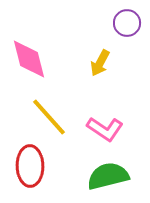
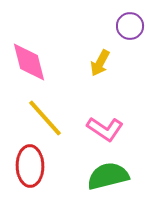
purple circle: moved 3 px right, 3 px down
pink diamond: moved 3 px down
yellow line: moved 4 px left, 1 px down
